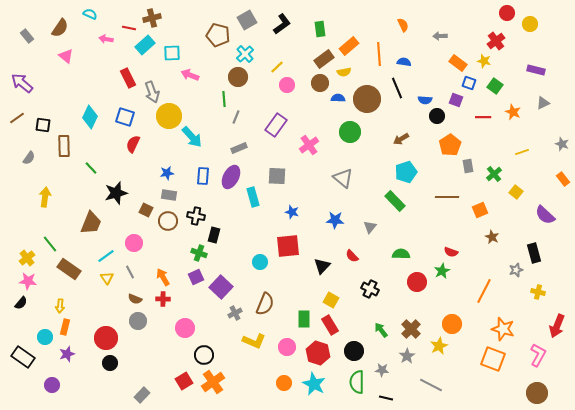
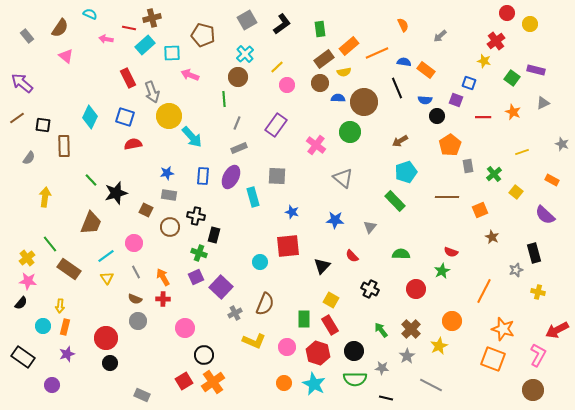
brown pentagon at (218, 35): moved 15 px left
gray arrow at (440, 36): rotated 40 degrees counterclockwise
orange line at (379, 54): moved 2 px left, 1 px up; rotated 70 degrees clockwise
orange rectangle at (458, 63): moved 32 px left, 7 px down
green square at (495, 86): moved 17 px right, 8 px up
brown circle at (367, 99): moved 3 px left, 3 px down
gray line at (236, 117): moved 1 px right, 6 px down
brown arrow at (401, 139): moved 1 px left, 2 px down
red semicircle at (133, 144): rotated 54 degrees clockwise
pink cross at (309, 145): moved 7 px right; rotated 18 degrees counterclockwise
green line at (91, 168): moved 12 px down
orange rectangle at (563, 179): moved 11 px left, 1 px down; rotated 24 degrees counterclockwise
brown circle at (168, 221): moved 2 px right, 6 px down
gray line at (130, 272): moved 6 px right
red circle at (417, 282): moved 1 px left, 7 px down
orange circle at (452, 324): moved 3 px up
red arrow at (557, 326): moved 4 px down; rotated 40 degrees clockwise
cyan circle at (45, 337): moved 2 px left, 11 px up
gray star at (382, 370): moved 2 px up
green semicircle at (357, 382): moved 2 px left, 3 px up; rotated 90 degrees counterclockwise
brown circle at (537, 393): moved 4 px left, 3 px up
gray rectangle at (142, 395): rotated 70 degrees clockwise
